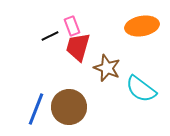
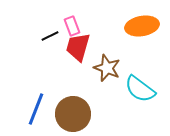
cyan semicircle: moved 1 px left
brown circle: moved 4 px right, 7 px down
